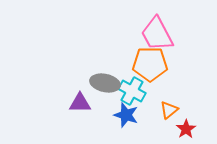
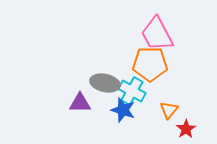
orange triangle: rotated 12 degrees counterclockwise
blue star: moved 3 px left, 5 px up
